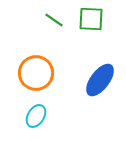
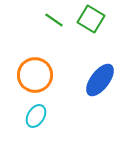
green square: rotated 28 degrees clockwise
orange circle: moved 1 px left, 2 px down
